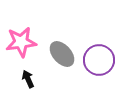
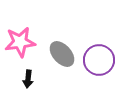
pink star: moved 1 px left
black arrow: rotated 150 degrees counterclockwise
